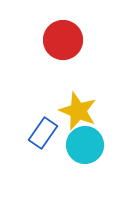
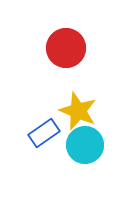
red circle: moved 3 px right, 8 px down
blue rectangle: moved 1 px right; rotated 20 degrees clockwise
